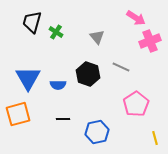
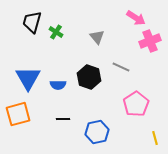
black hexagon: moved 1 px right, 3 px down
